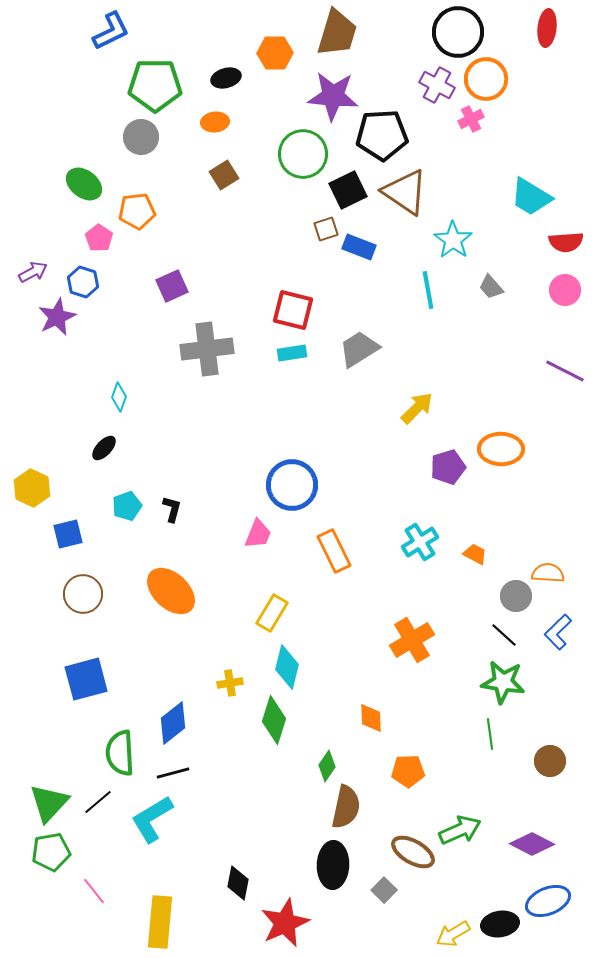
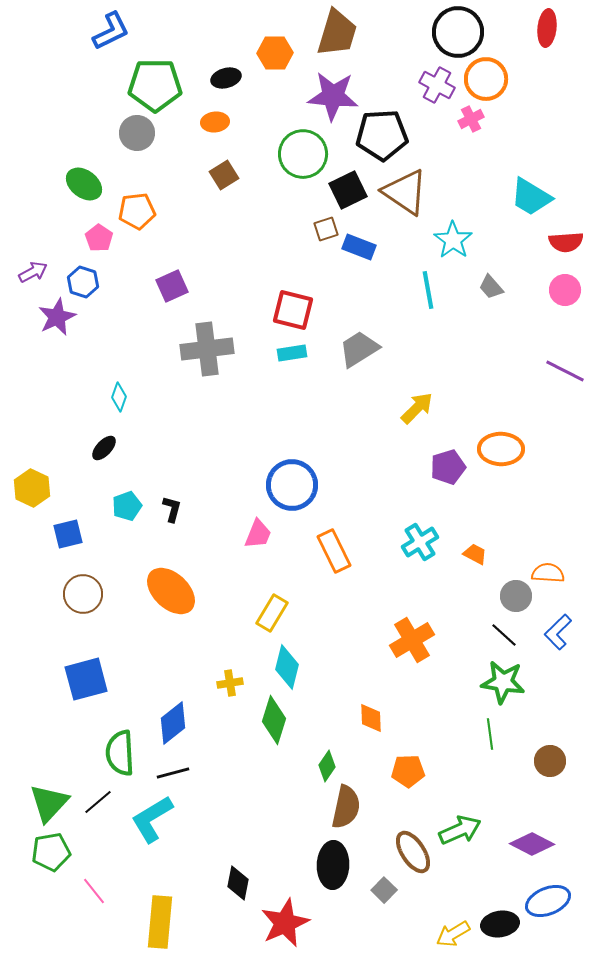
gray circle at (141, 137): moved 4 px left, 4 px up
brown ellipse at (413, 852): rotated 27 degrees clockwise
